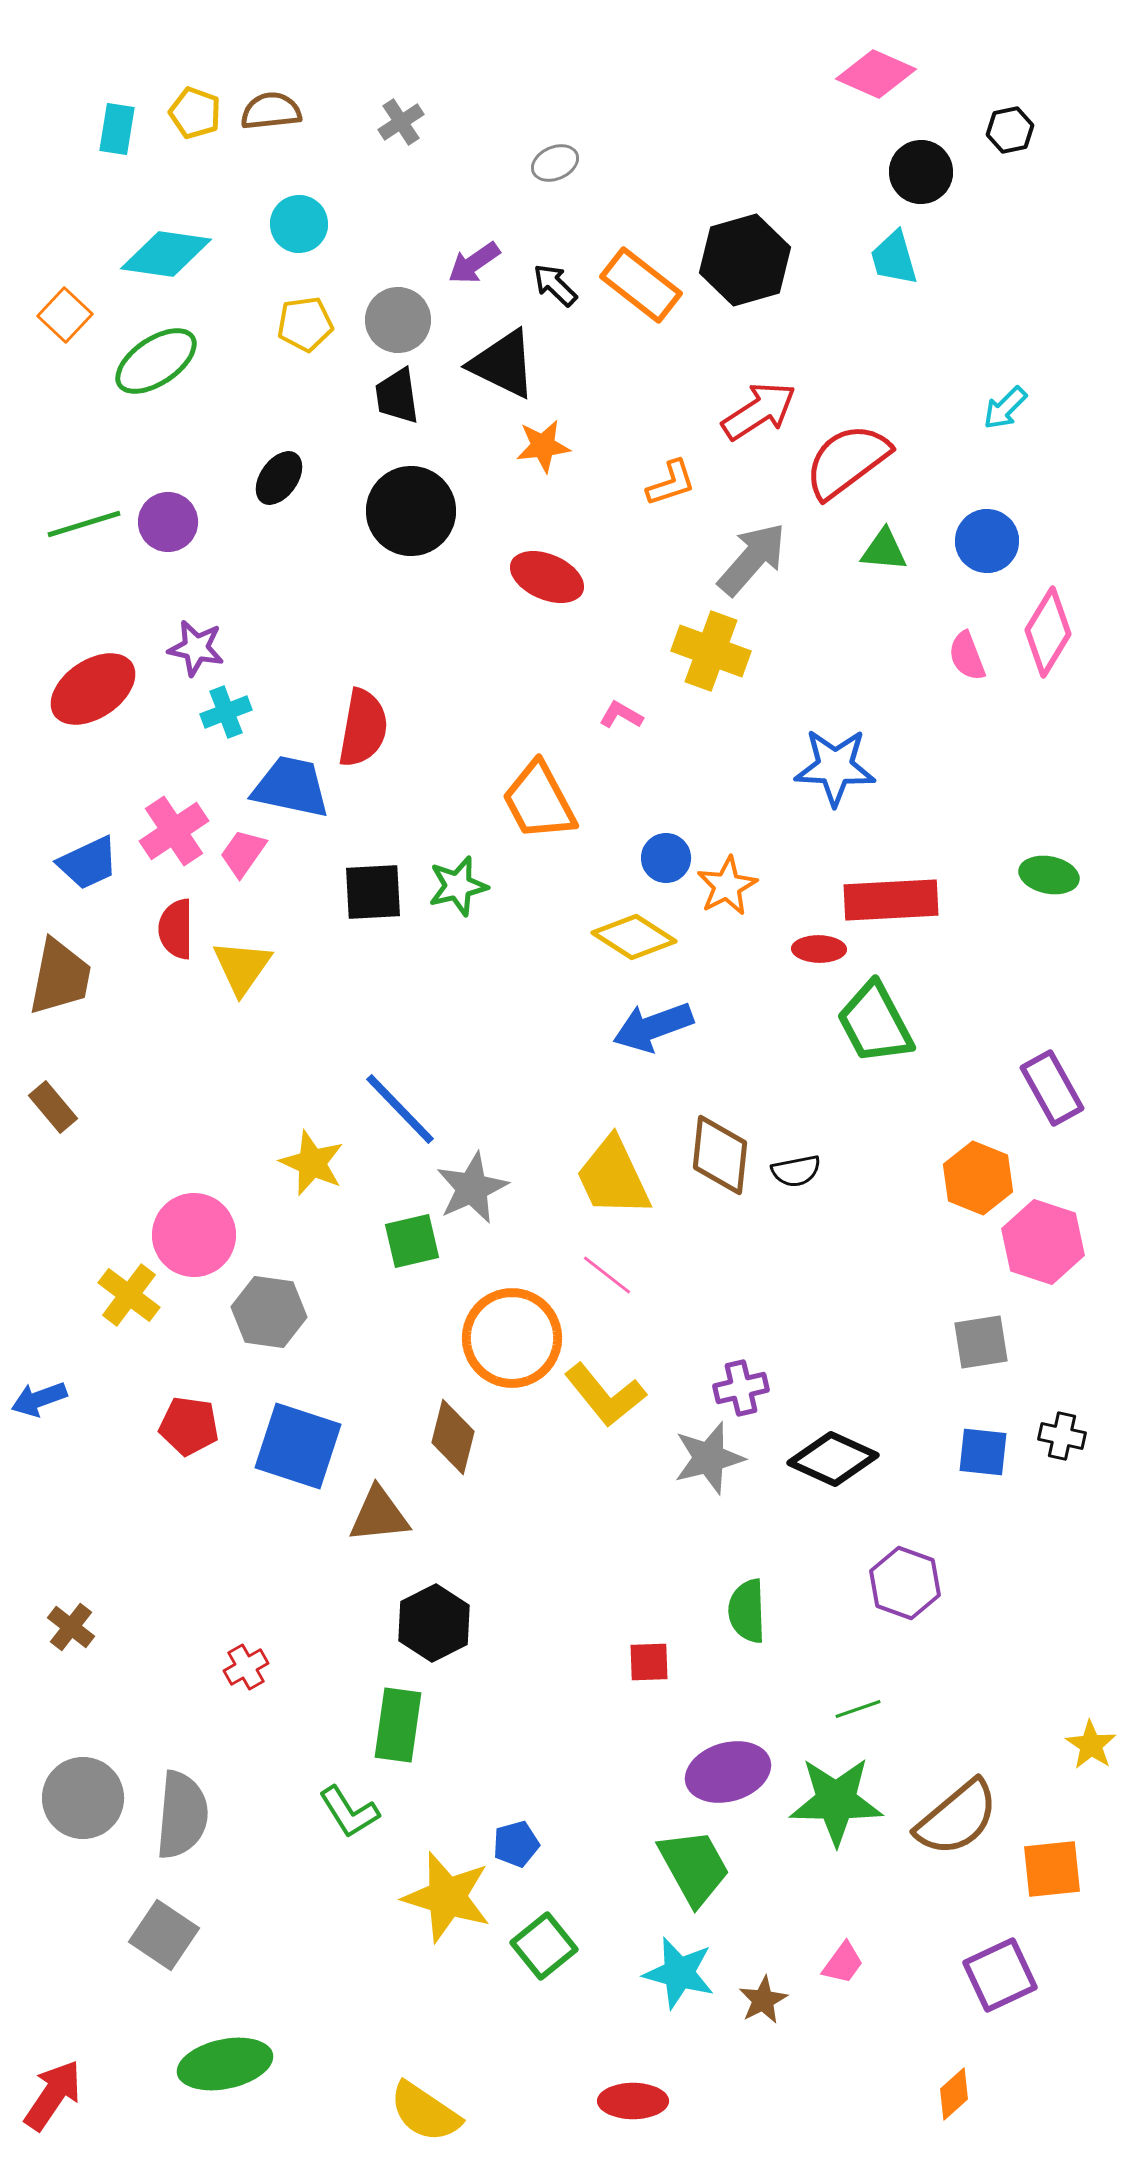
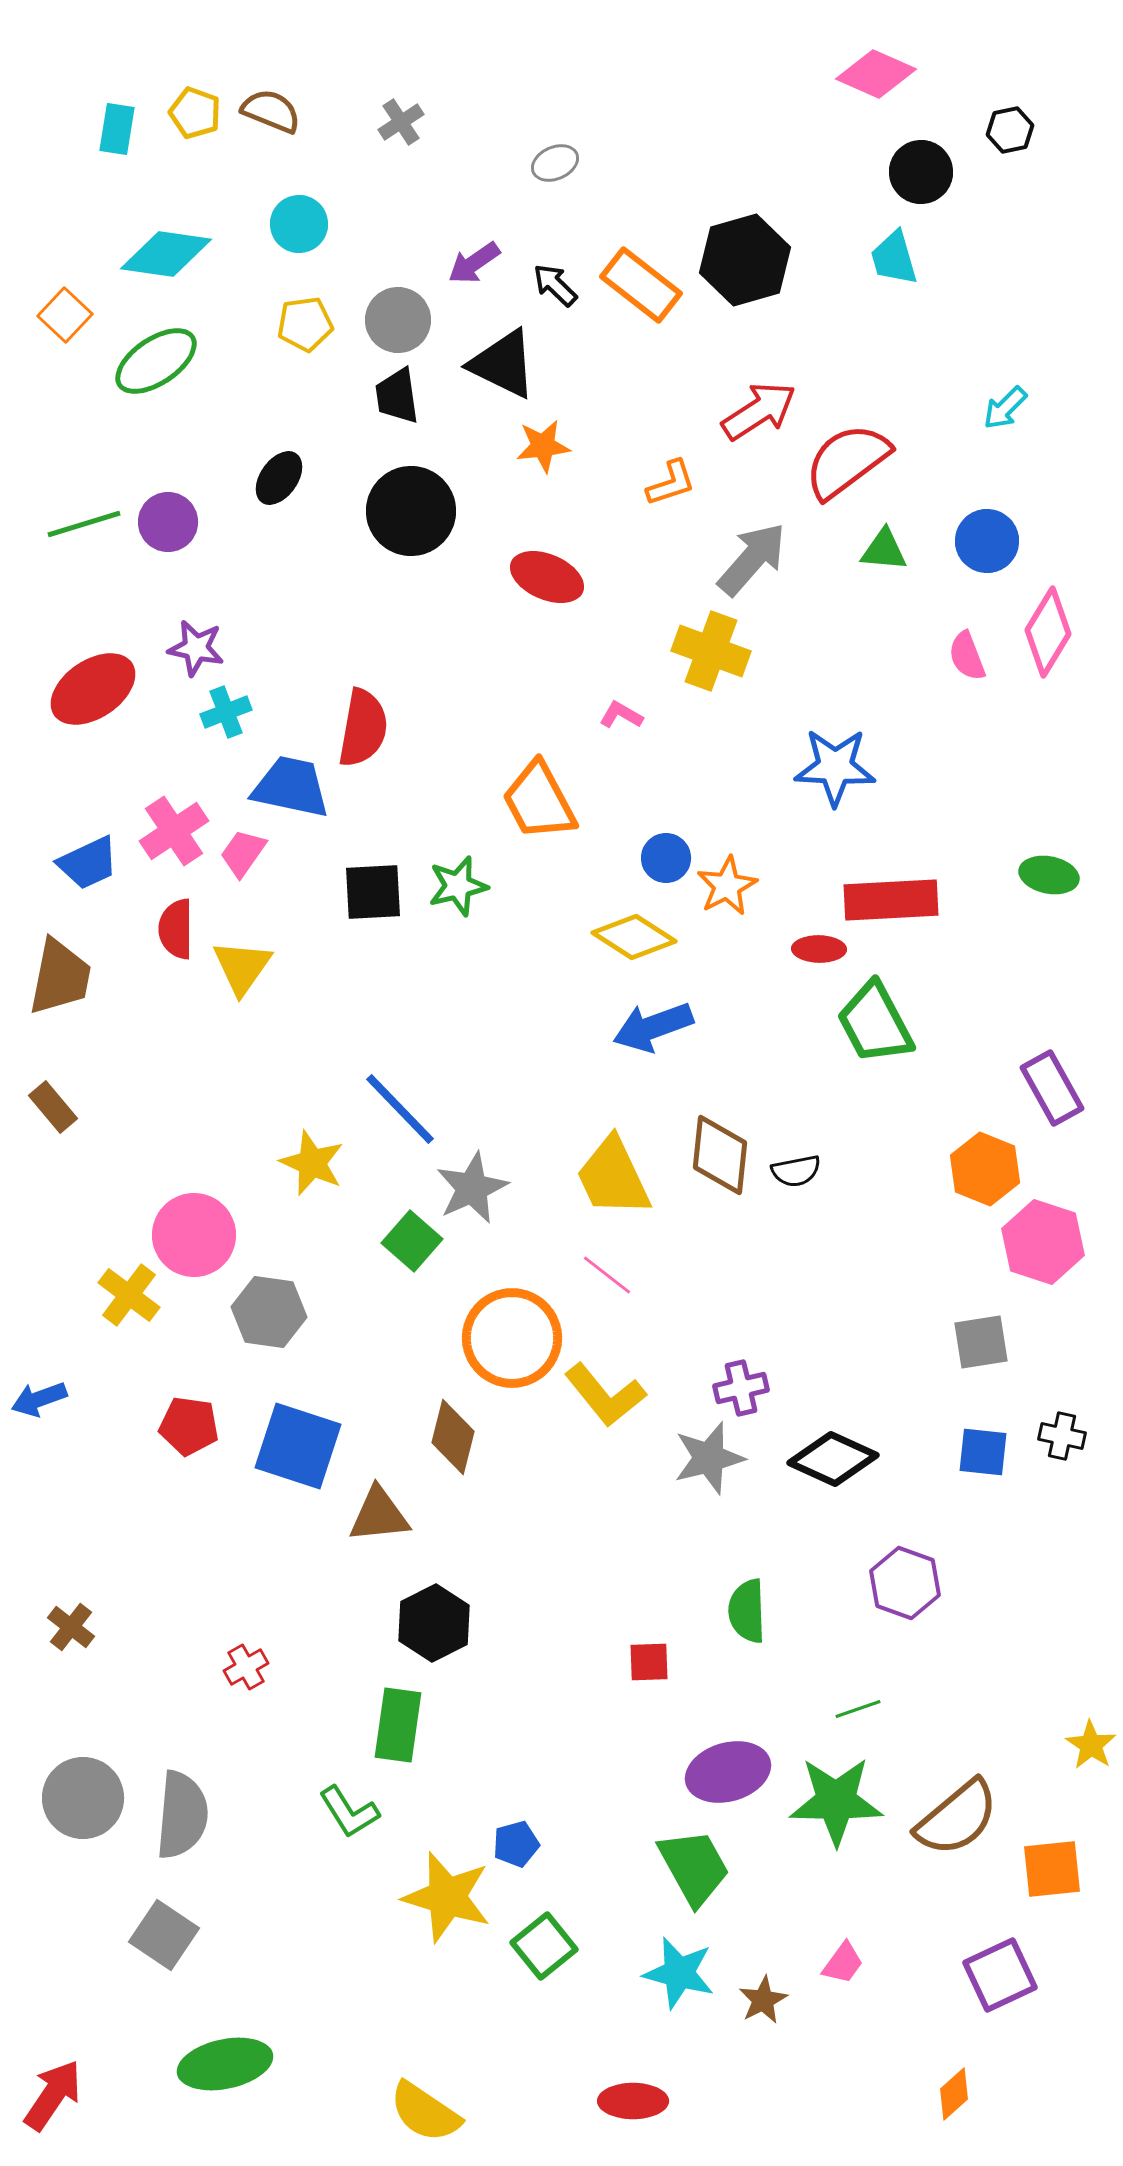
brown semicircle at (271, 111): rotated 28 degrees clockwise
orange hexagon at (978, 1178): moved 7 px right, 9 px up
green square at (412, 1241): rotated 36 degrees counterclockwise
